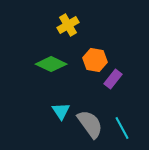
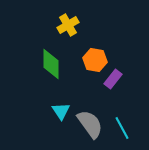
green diamond: rotated 64 degrees clockwise
